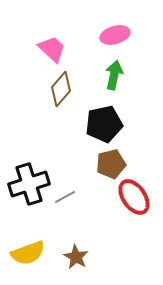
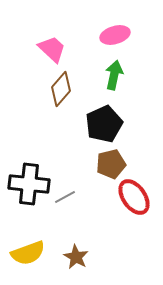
black pentagon: rotated 12 degrees counterclockwise
black cross: rotated 24 degrees clockwise
